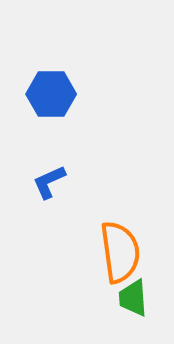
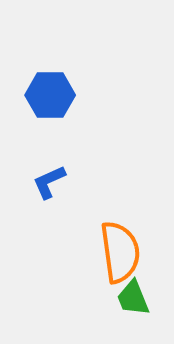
blue hexagon: moved 1 px left, 1 px down
green trapezoid: rotated 18 degrees counterclockwise
